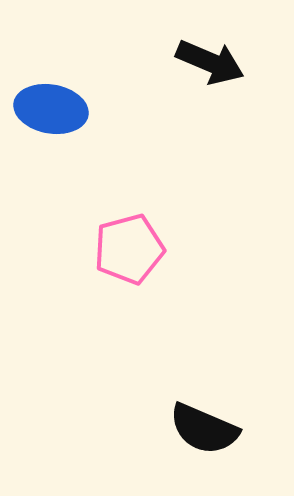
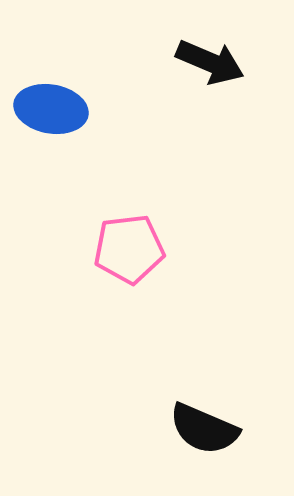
pink pentagon: rotated 8 degrees clockwise
